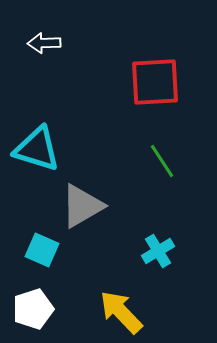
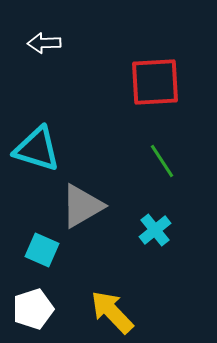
cyan cross: moved 3 px left, 21 px up; rotated 8 degrees counterclockwise
yellow arrow: moved 9 px left
